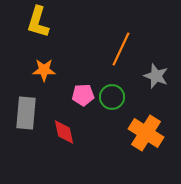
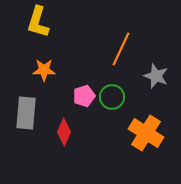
pink pentagon: moved 1 px right, 1 px down; rotated 15 degrees counterclockwise
red diamond: rotated 36 degrees clockwise
